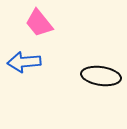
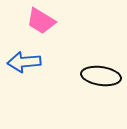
pink trapezoid: moved 2 px right, 2 px up; rotated 20 degrees counterclockwise
